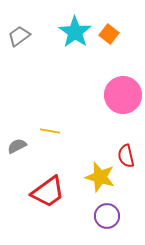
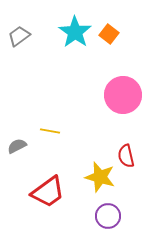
purple circle: moved 1 px right
